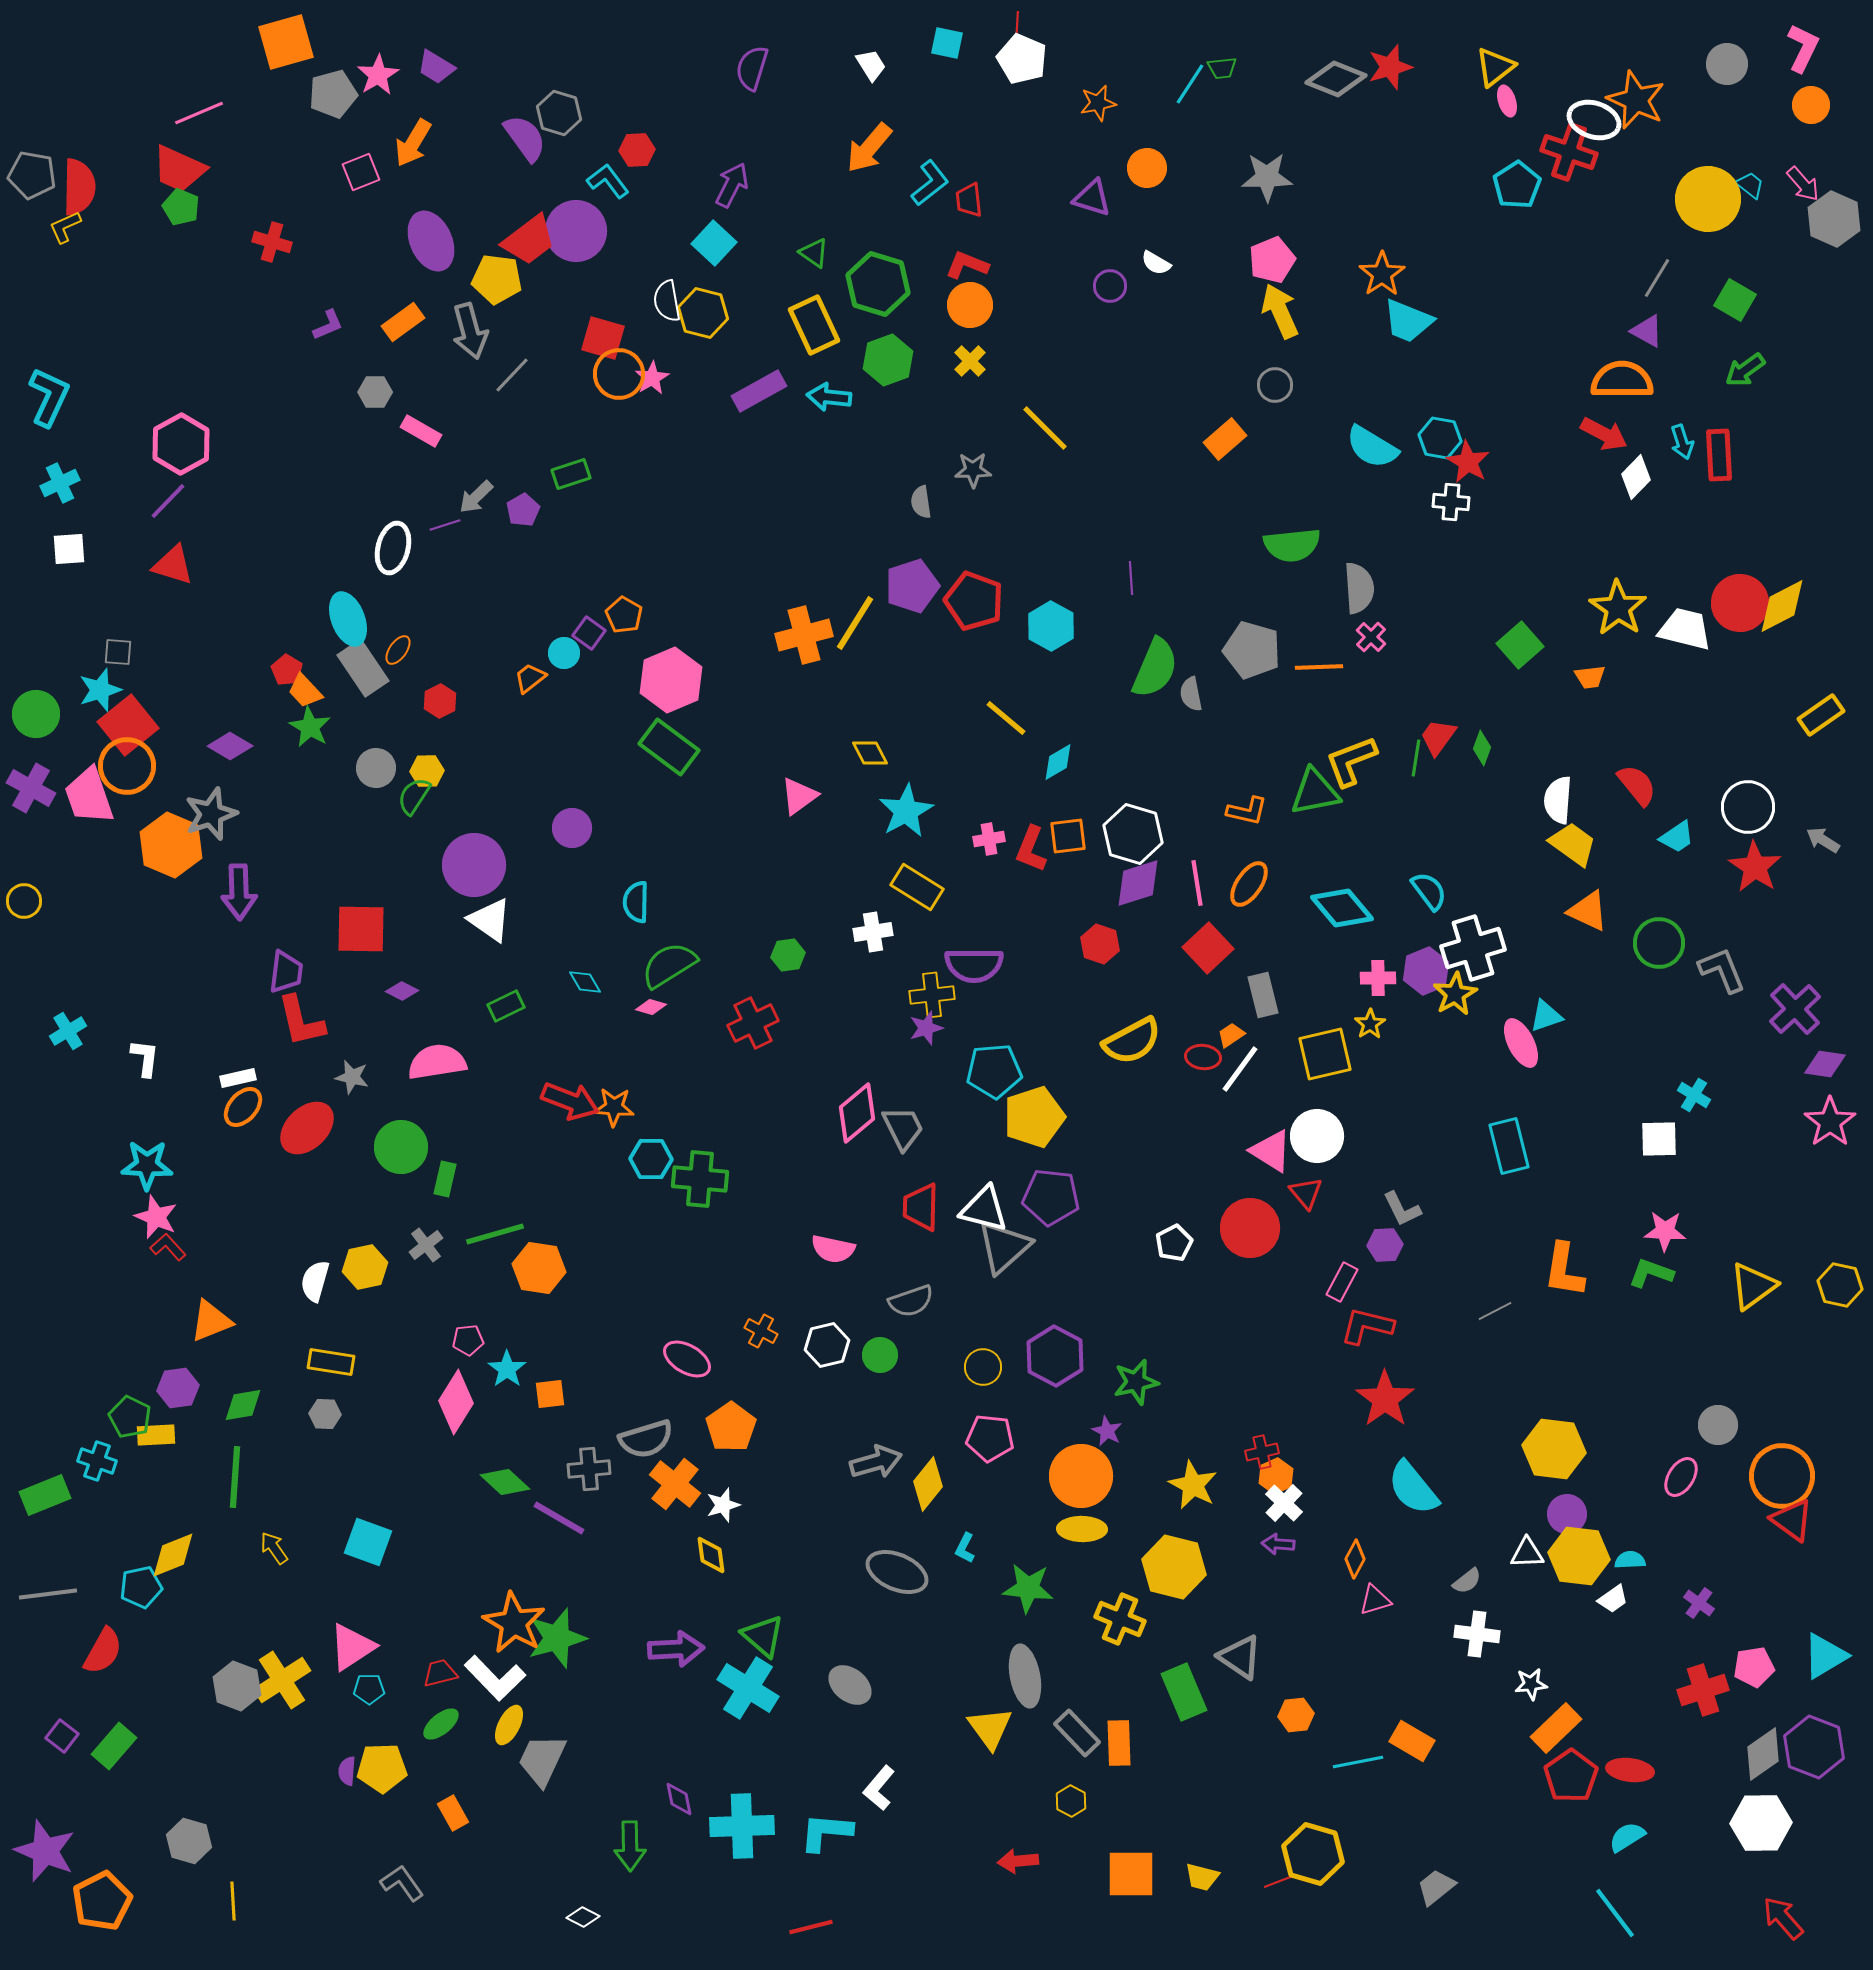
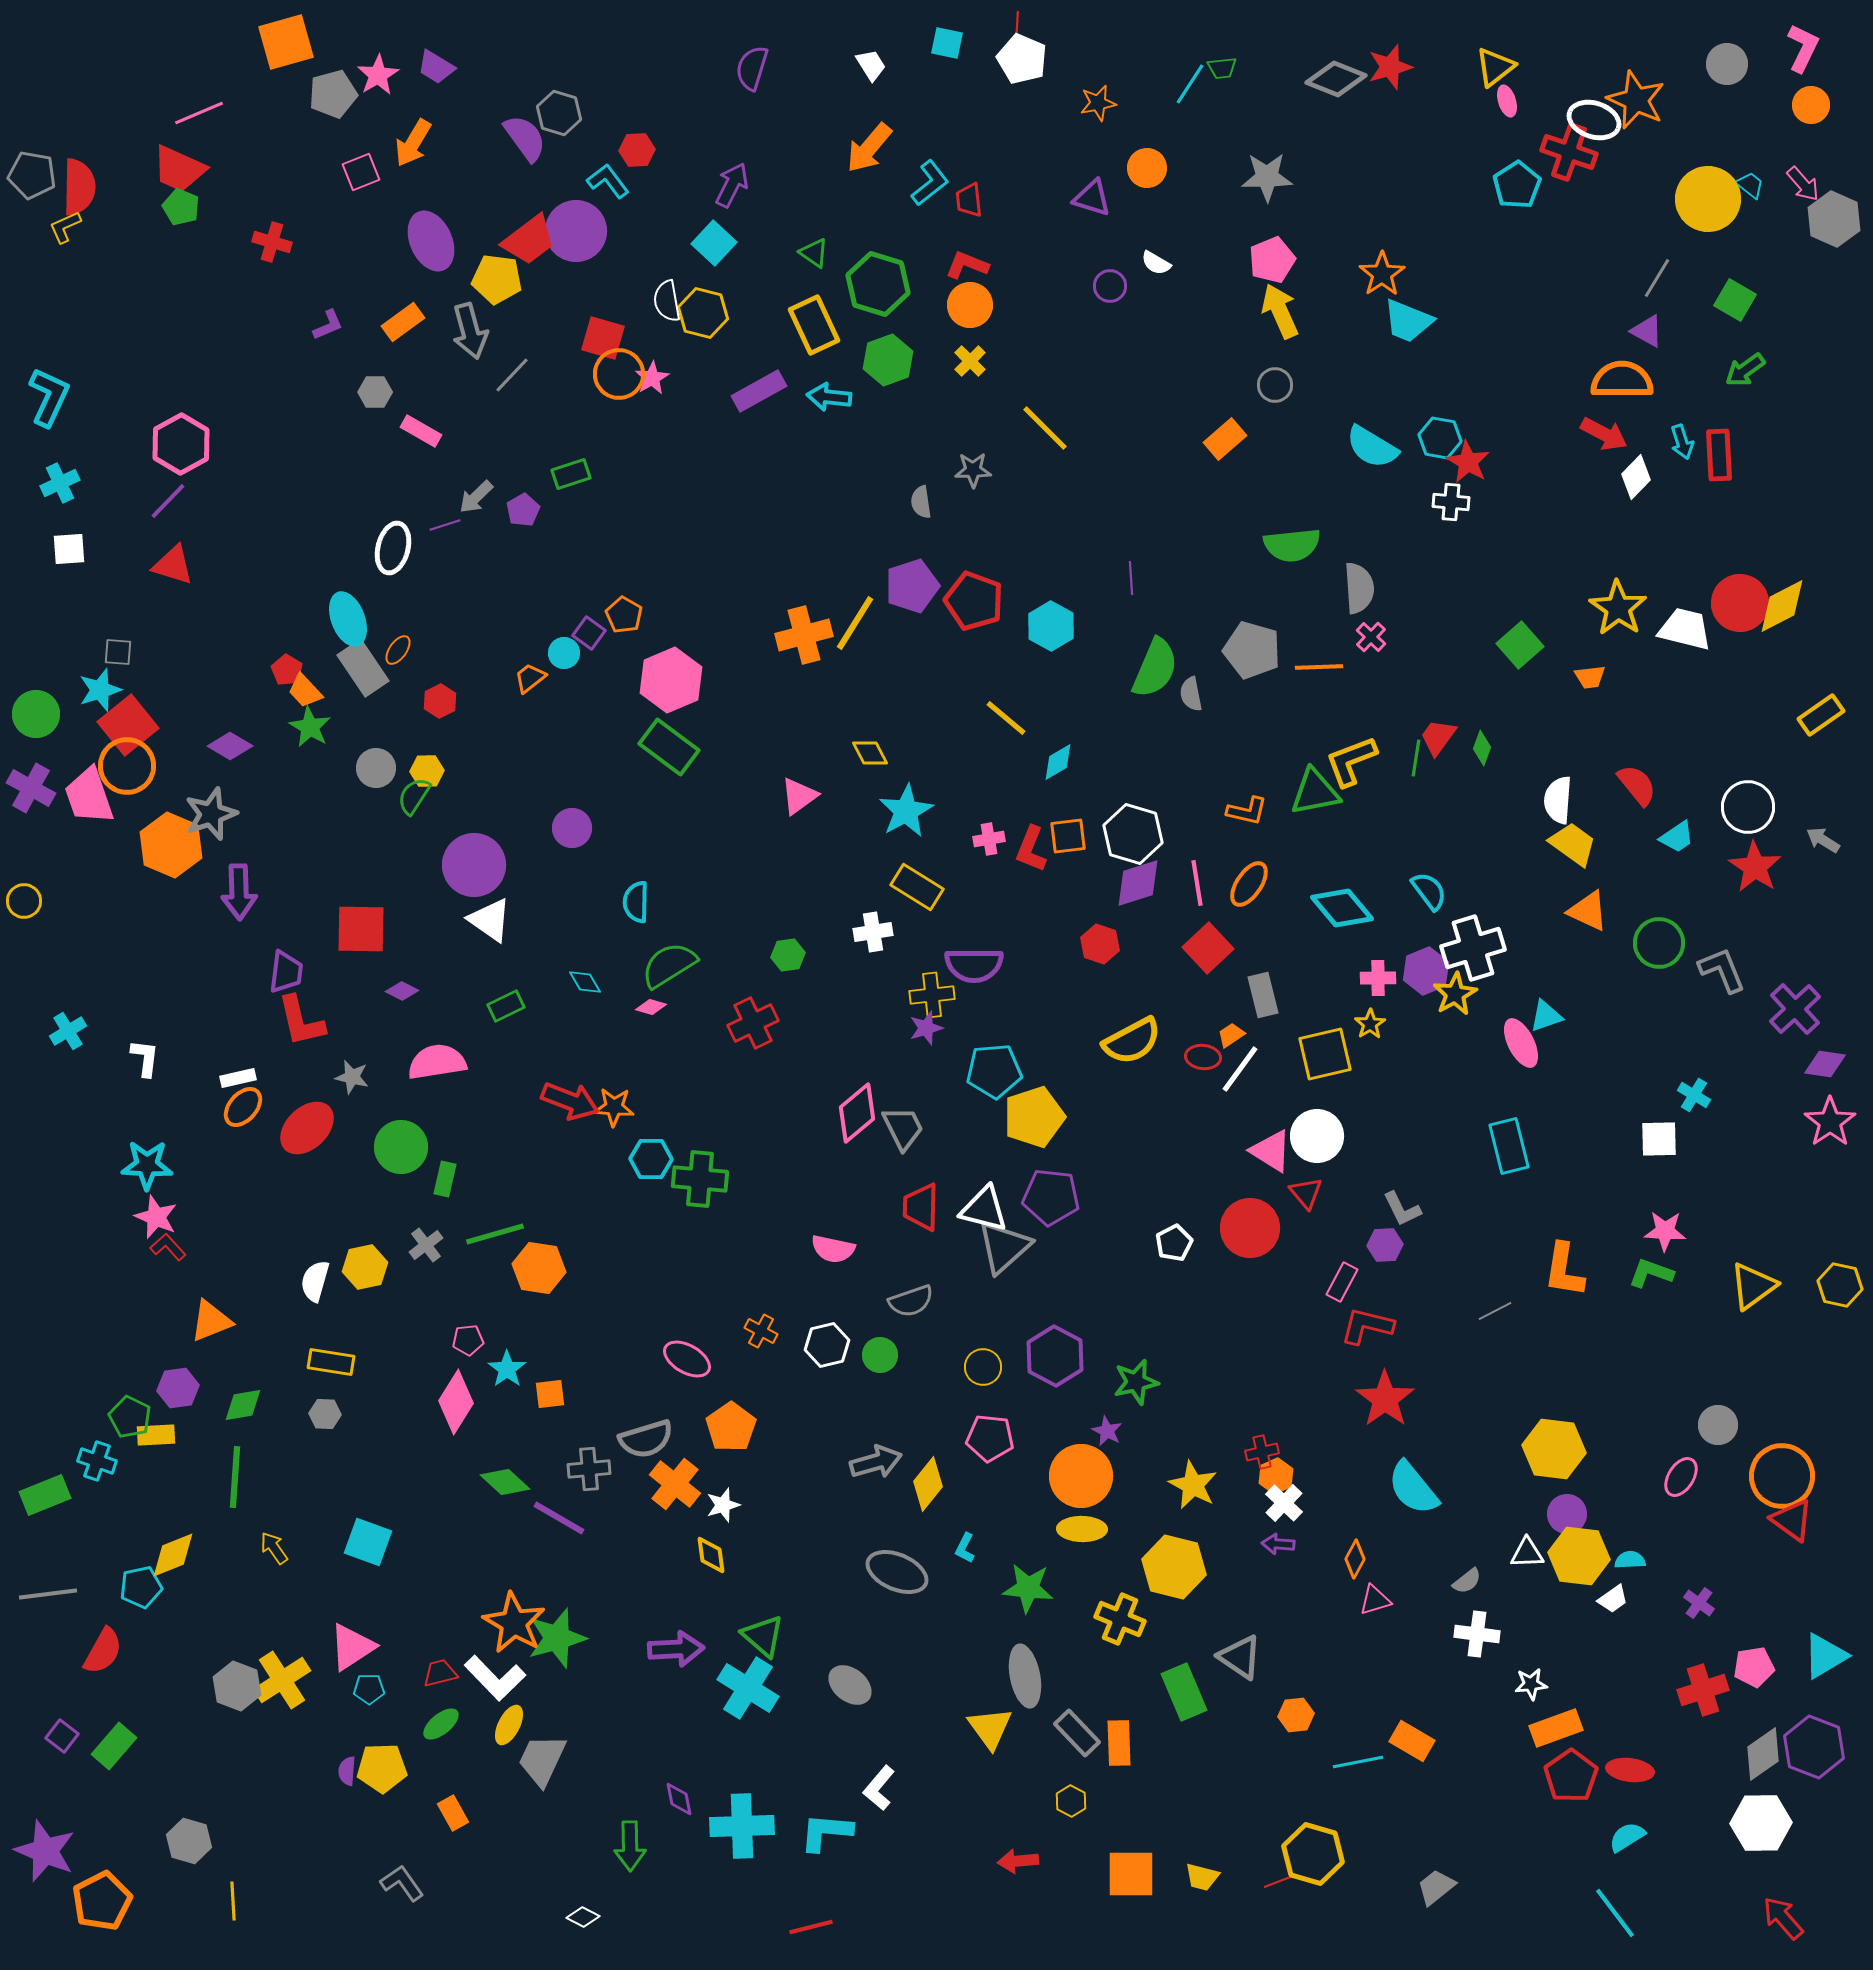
orange rectangle at (1556, 1728): rotated 24 degrees clockwise
